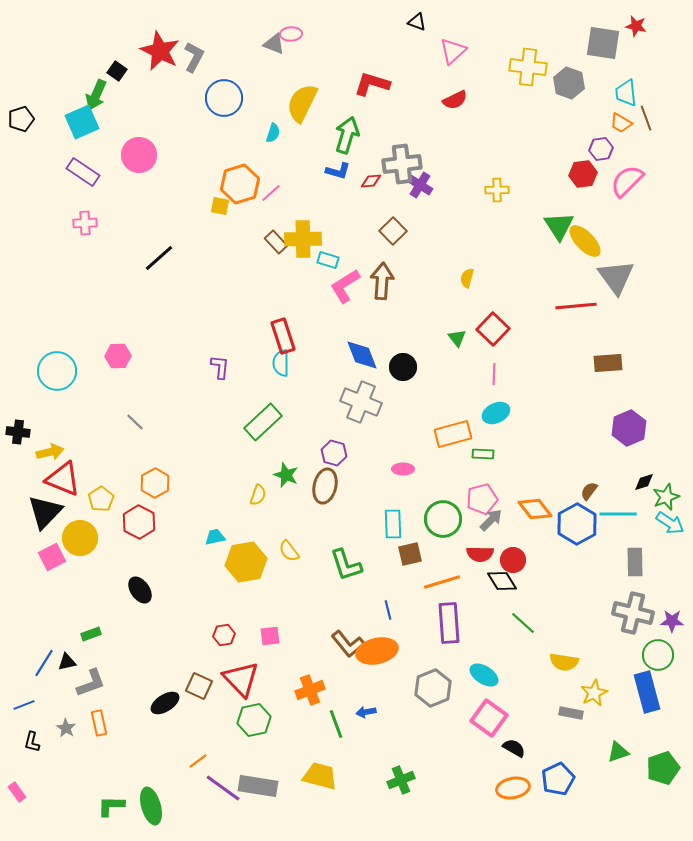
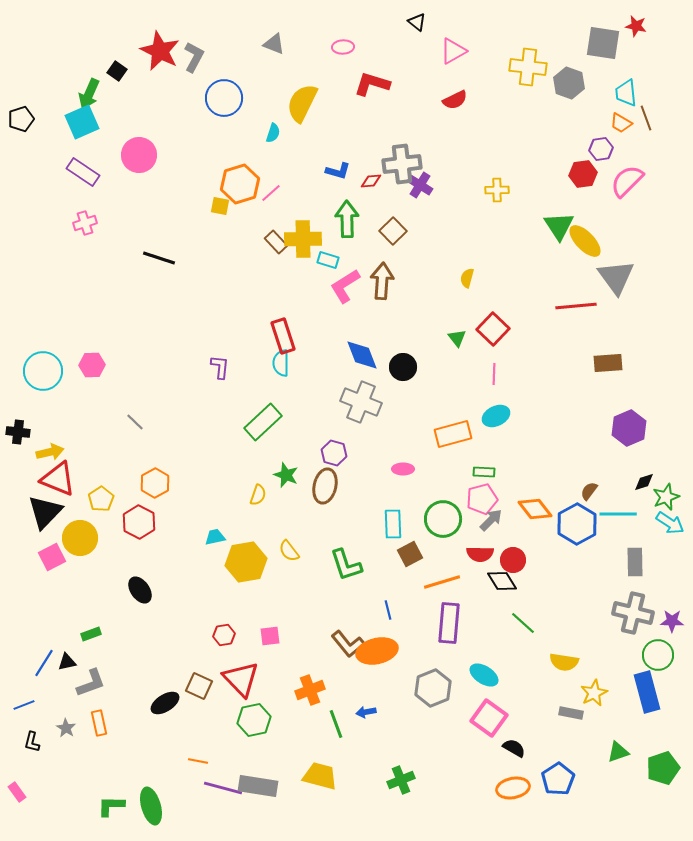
black triangle at (417, 22): rotated 18 degrees clockwise
pink ellipse at (291, 34): moved 52 px right, 13 px down
pink triangle at (453, 51): rotated 12 degrees clockwise
green arrow at (96, 95): moved 7 px left, 1 px up
green arrow at (347, 135): moved 84 px down; rotated 18 degrees counterclockwise
pink cross at (85, 223): rotated 15 degrees counterclockwise
black line at (159, 258): rotated 60 degrees clockwise
pink hexagon at (118, 356): moved 26 px left, 9 px down
cyan circle at (57, 371): moved 14 px left
cyan ellipse at (496, 413): moved 3 px down
green rectangle at (483, 454): moved 1 px right, 18 px down
red triangle at (63, 479): moved 5 px left
brown square at (410, 554): rotated 15 degrees counterclockwise
purple rectangle at (449, 623): rotated 9 degrees clockwise
orange line at (198, 761): rotated 48 degrees clockwise
blue pentagon at (558, 779): rotated 8 degrees counterclockwise
purple line at (223, 788): rotated 21 degrees counterclockwise
